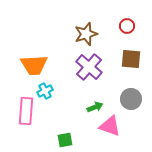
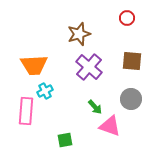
red circle: moved 8 px up
brown star: moved 7 px left
brown square: moved 1 px right, 2 px down
green arrow: rotated 70 degrees clockwise
